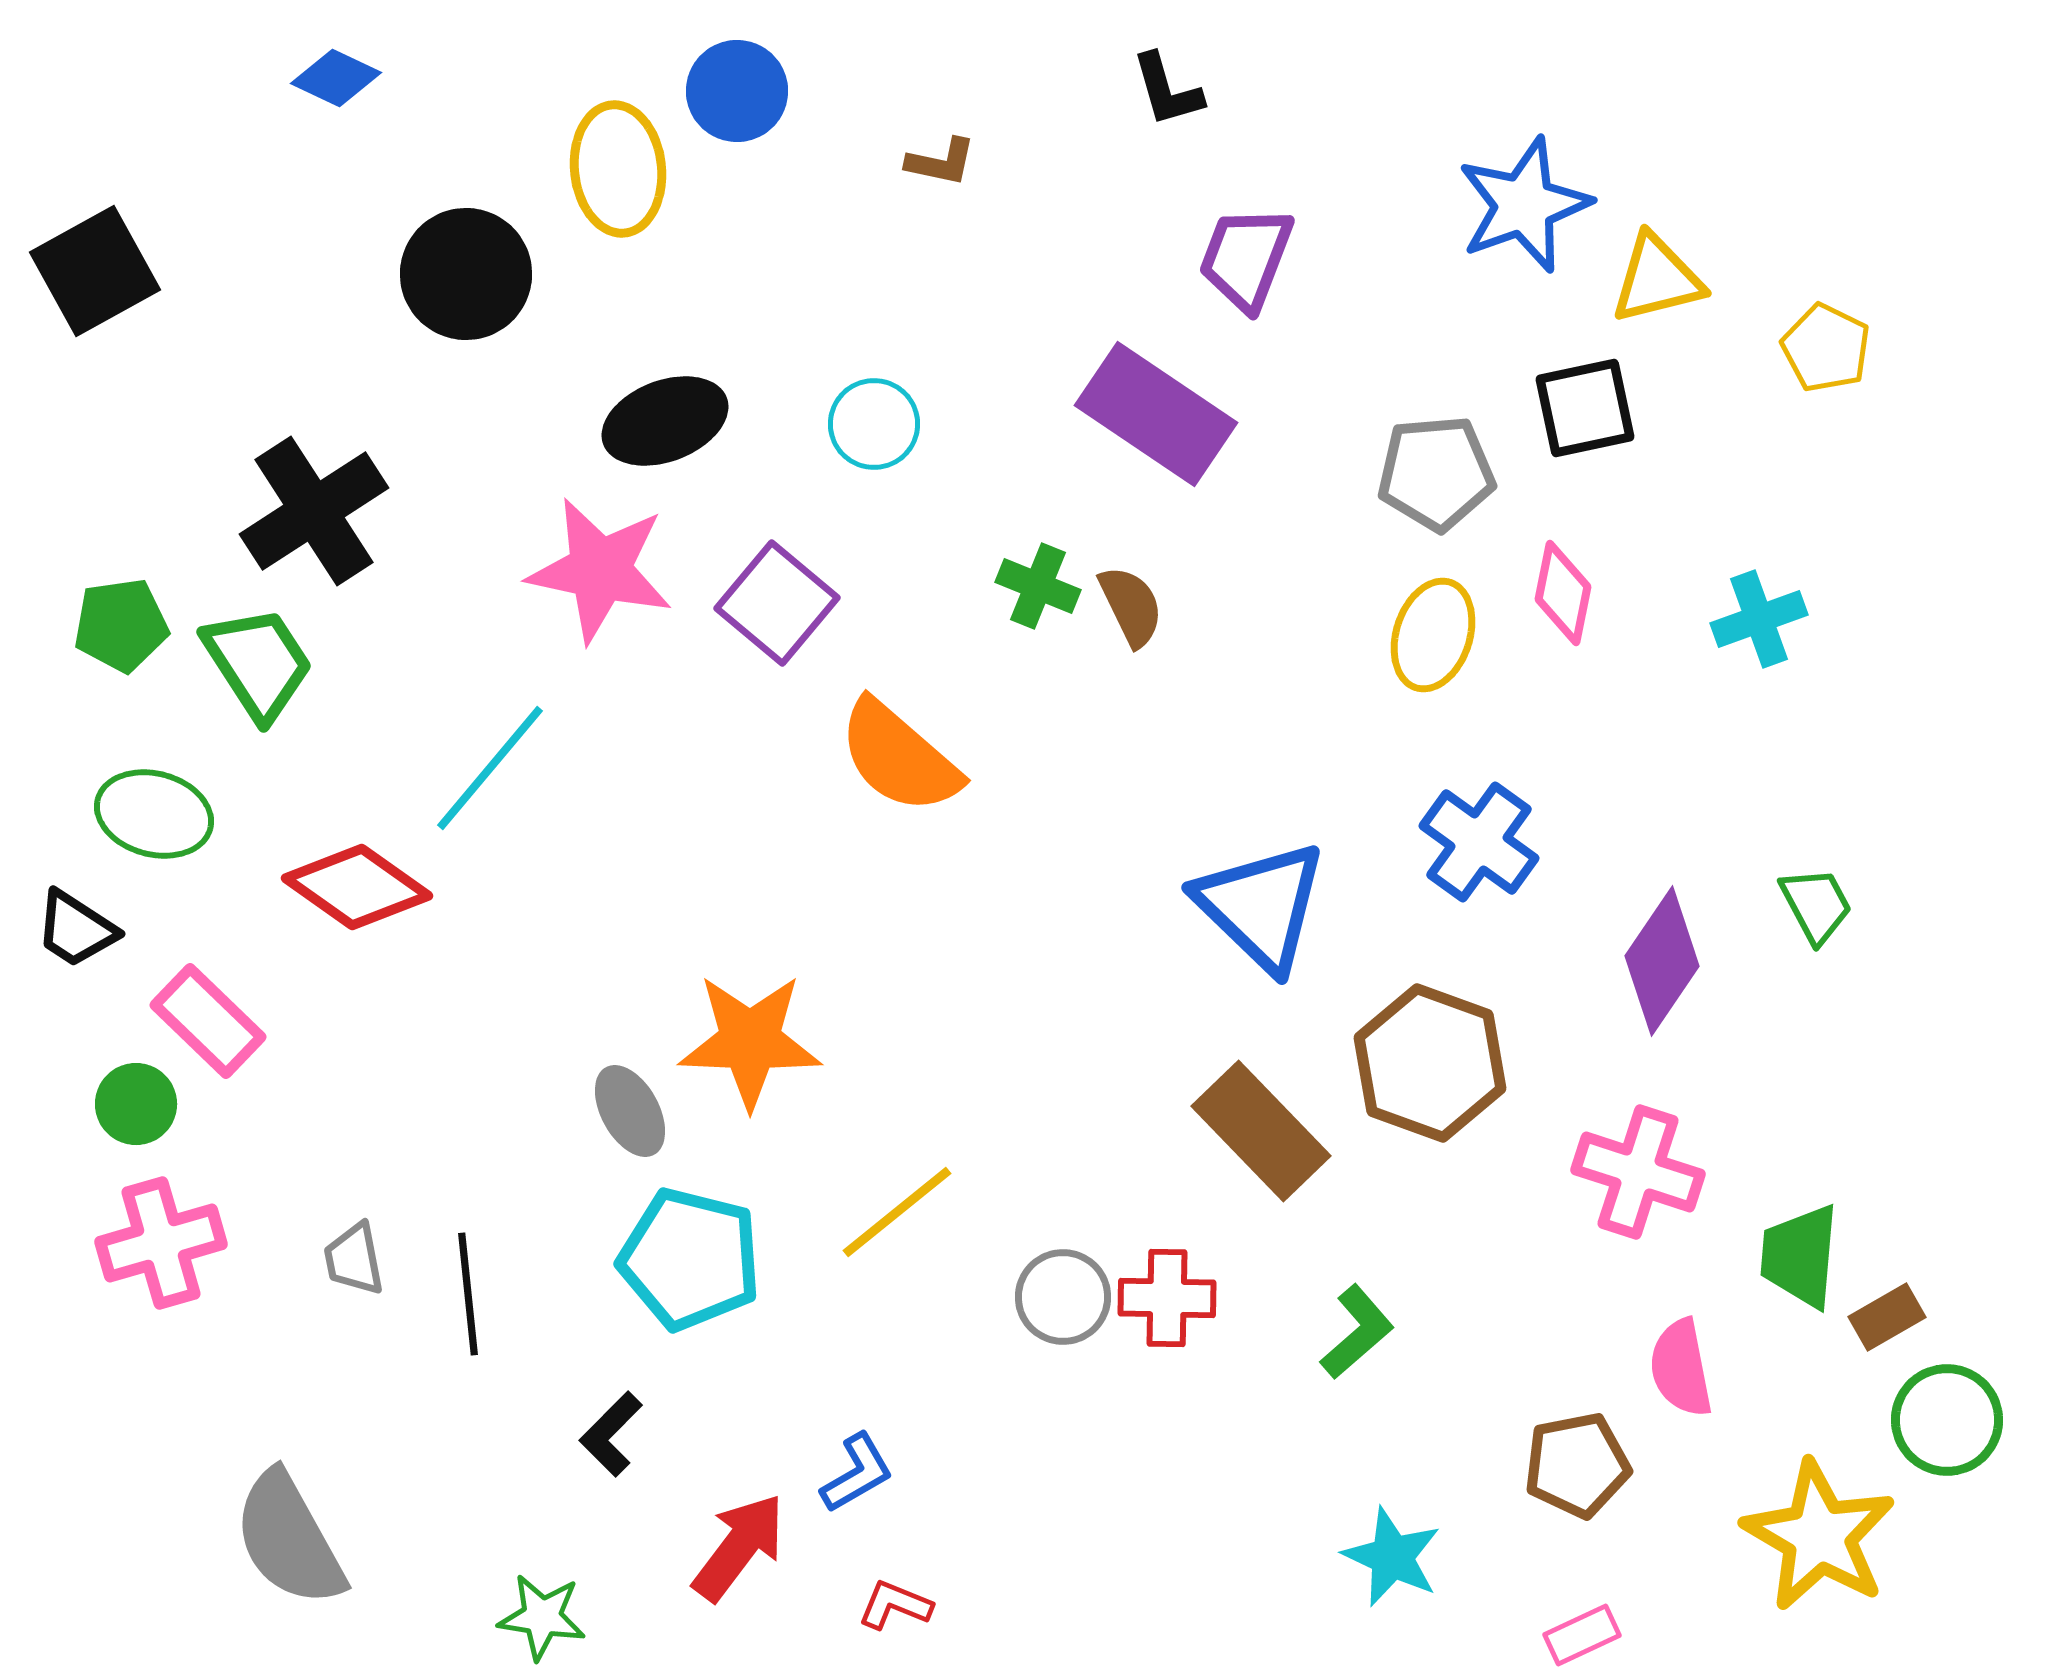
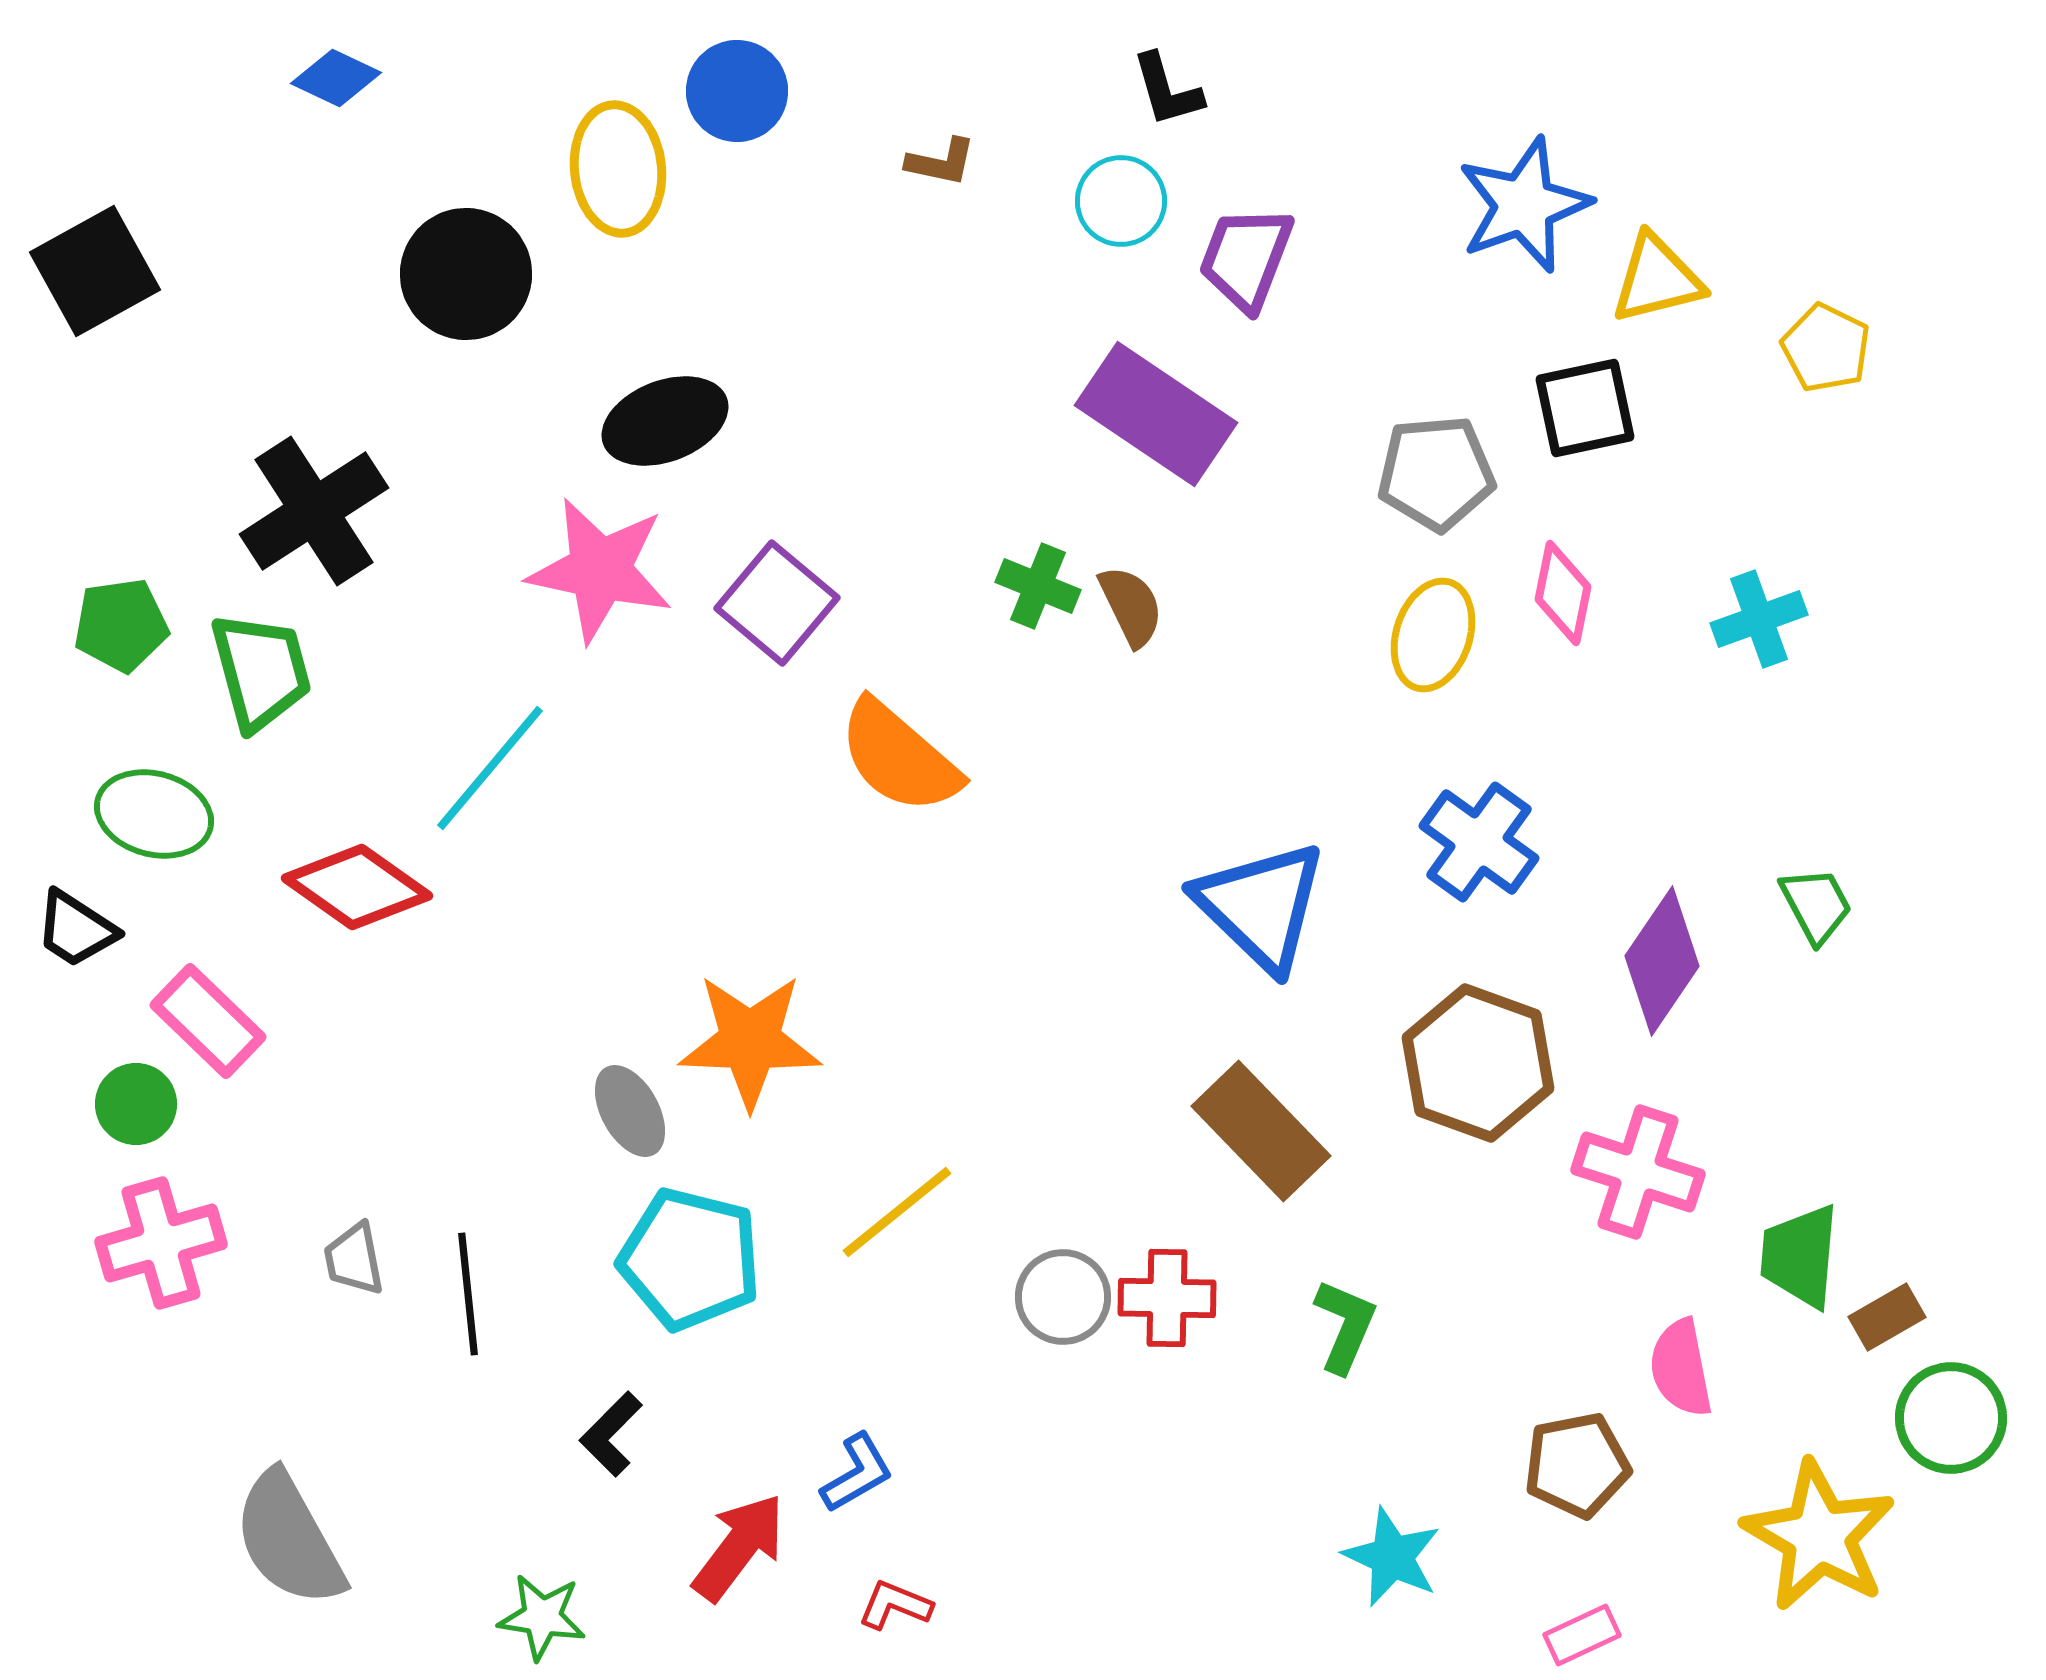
cyan circle at (874, 424): moved 247 px right, 223 px up
green trapezoid at (258, 663): moved 3 px right, 8 px down; rotated 18 degrees clockwise
brown hexagon at (1430, 1063): moved 48 px right
green L-shape at (1357, 1332): moved 12 px left, 6 px up; rotated 26 degrees counterclockwise
green circle at (1947, 1420): moved 4 px right, 2 px up
